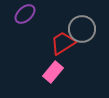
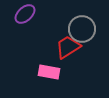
red trapezoid: moved 5 px right, 4 px down
pink rectangle: moved 4 px left; rotated 60 degrees clockwise
